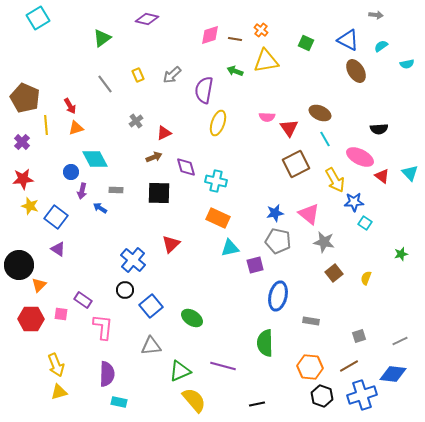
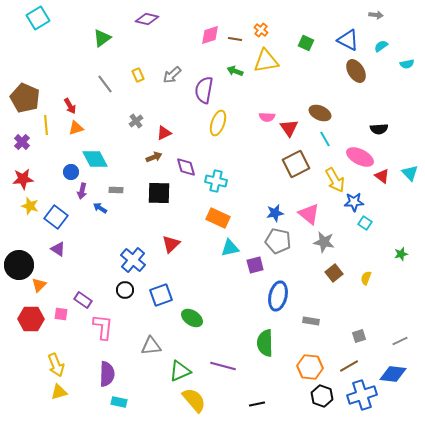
blue square at (151, 306): moved 10 px right, 11 px up; rotated 20 degrees clockwise
